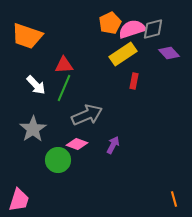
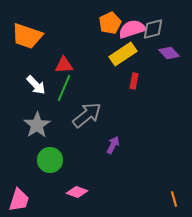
gray arrow: rotated 16 degrees counterclockwise
gray star: moved 4 px right, 4 px up
pink diamond: moved 48 px down
green circle: moved 8 px left
